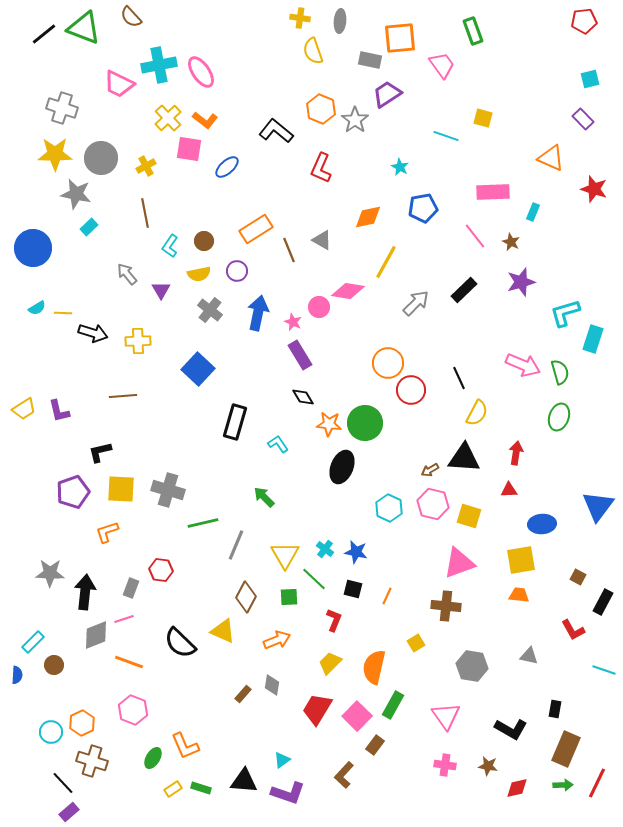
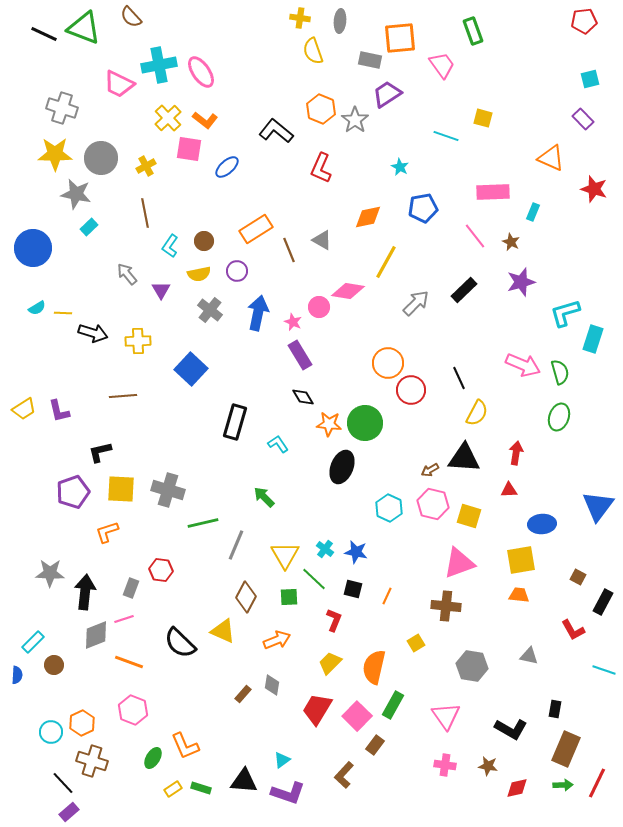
black line at (44, 34): rotated 64 degrees clockwise
blue square at (198, 369): moved 7 px left
